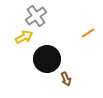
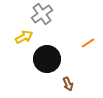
gray cross: moved 6 px right, 2 px up
orange line: moved 10 px down
brown arrow: moved 2 px right, 5 px down
